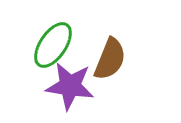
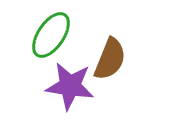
green ellipse: moved 2 px left, 10 px up
